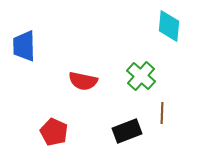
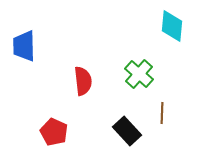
cyan diamond: moved 3 px right
green cross: moved 2 px left, 2 px up
red semicircle: rotated 108 degrees counterclockwise
black rectangle: rotated 68 degrees clockwise
